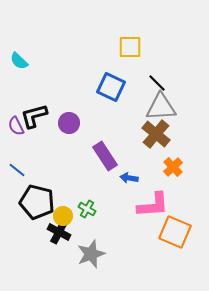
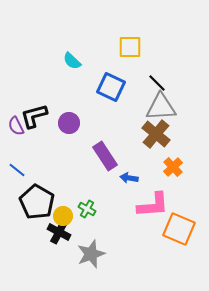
cyan semicircle: moved 53 px right
black pentagon: rotated 16 degrees clockwise
orange square: moved 4 px right, 3 px up
